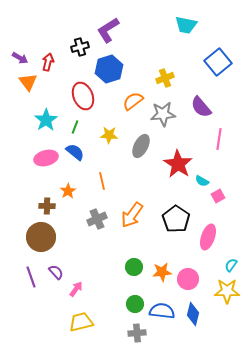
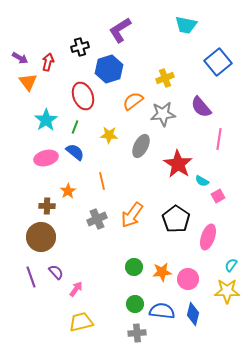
purple L-shape at (108, 30): moved 12 px right
